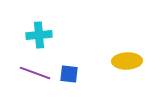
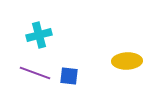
cyan cross: rotated 10 degrees counterclockwise
blue square: moved 2 px down
